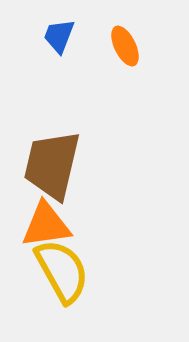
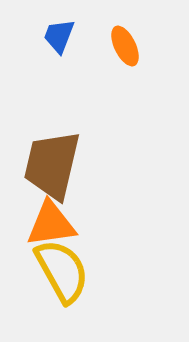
orange triangle: moved 5 px right, 1 px up
